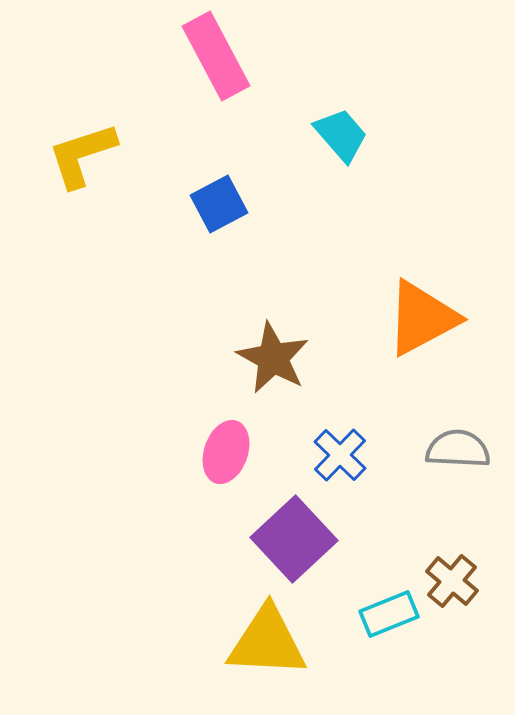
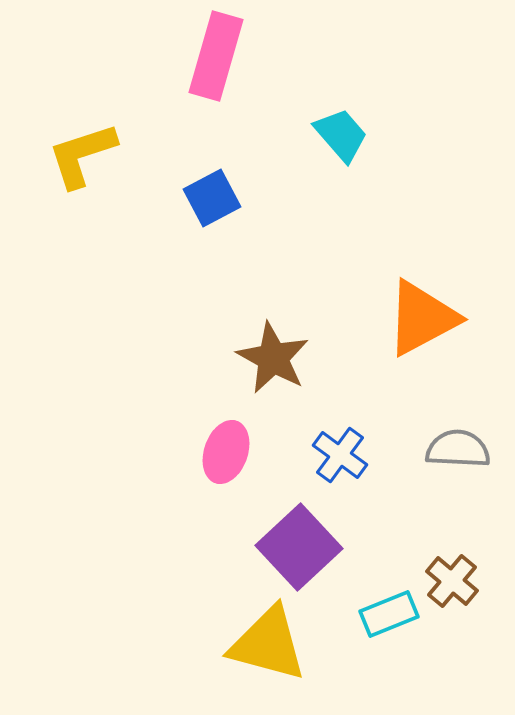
pink rectangle: rotated 44 degrees clockwise
blue square: moved 7 px left, 6 px up
blue cross: rotated 8 degrees counterclockwise
purple square: moved 5 px right, 8 px down
yellow triangle: moved 1 px right, 2 px down; rotated 12 degrees clockwise
